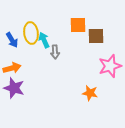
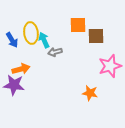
gray arrow: rotated 80 degrees clockwise
orange arrow: moved 9 px right, 1 px down
purple star: moved 3 px up; rotated 10 degrees counterclockwise
